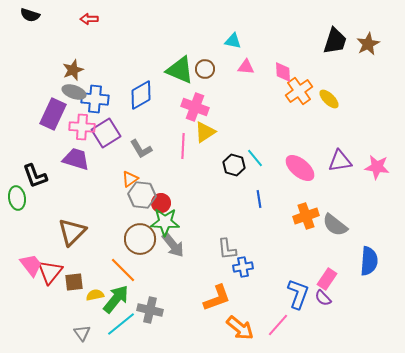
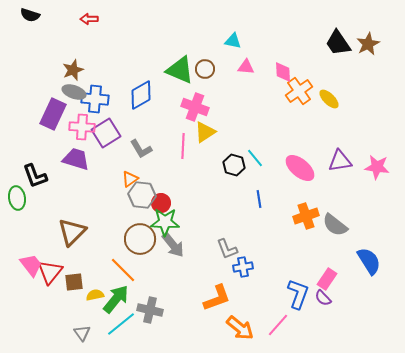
black trapezoid at (335, 41): moved 3 px right, 2 px down; rotated 128 degrees clockwise
gray L-shape at (227, 249): rotated 15 degrees counterclockwise
blue semicircle at (369, 261): rotated 36 degrees counterclockwise
